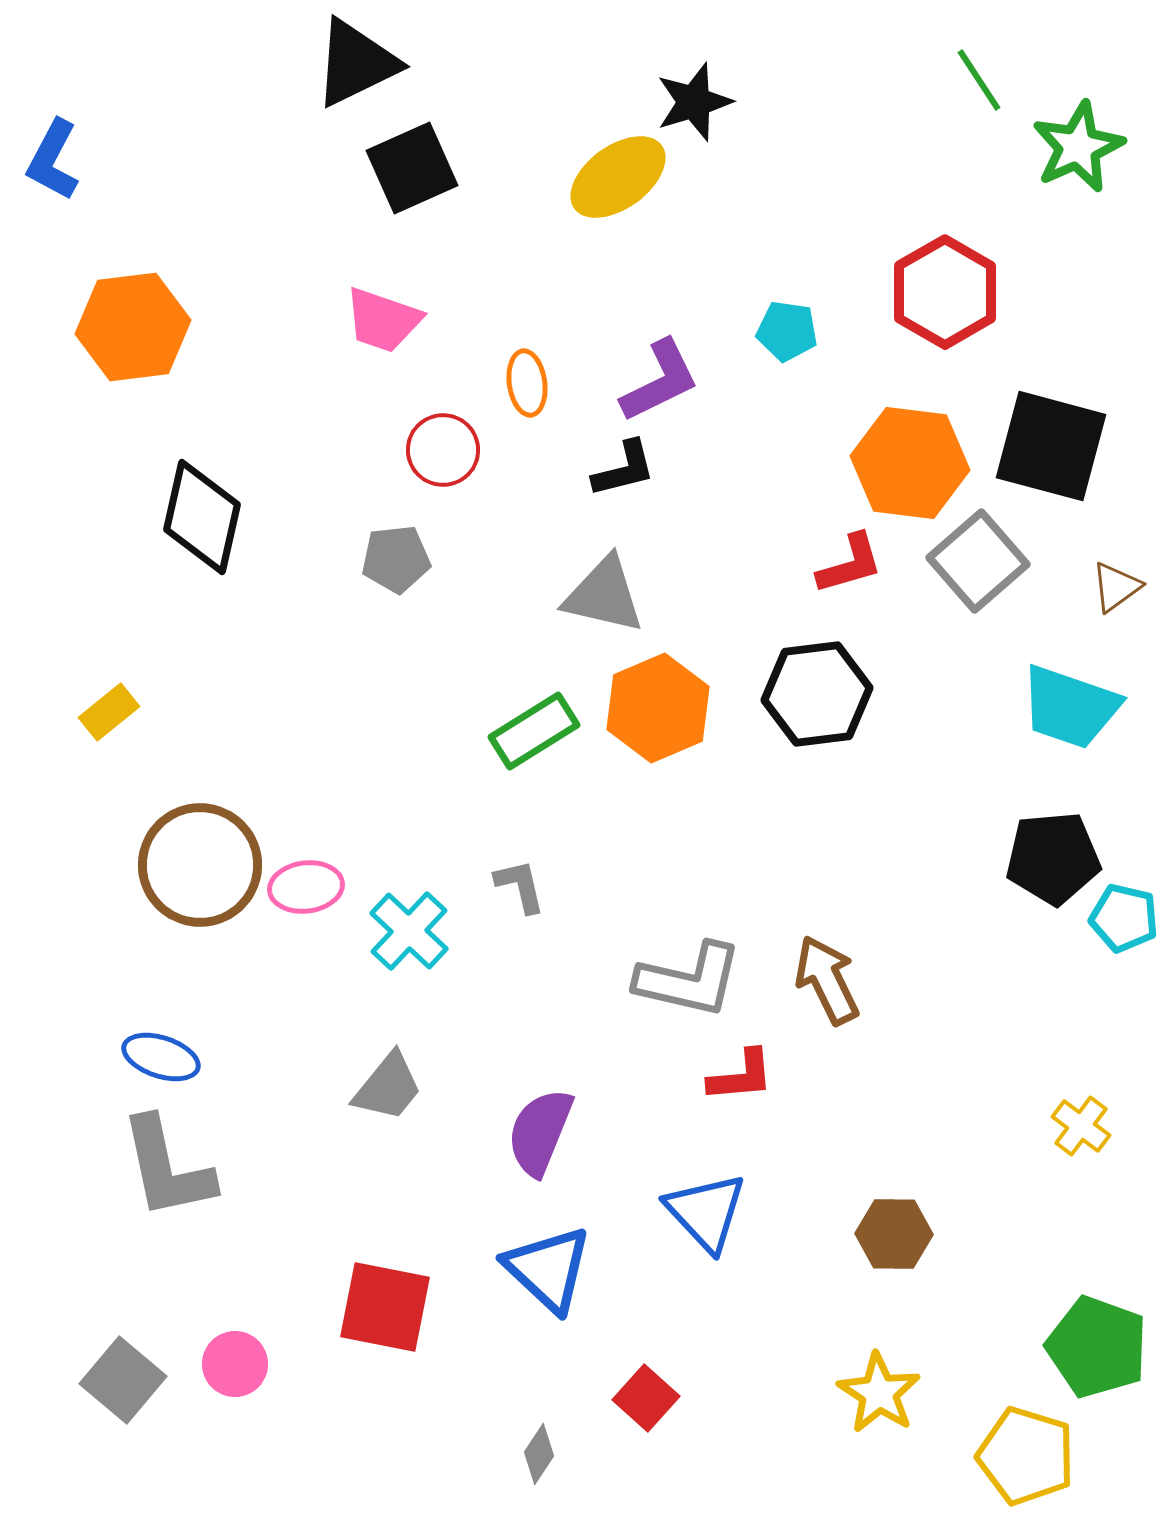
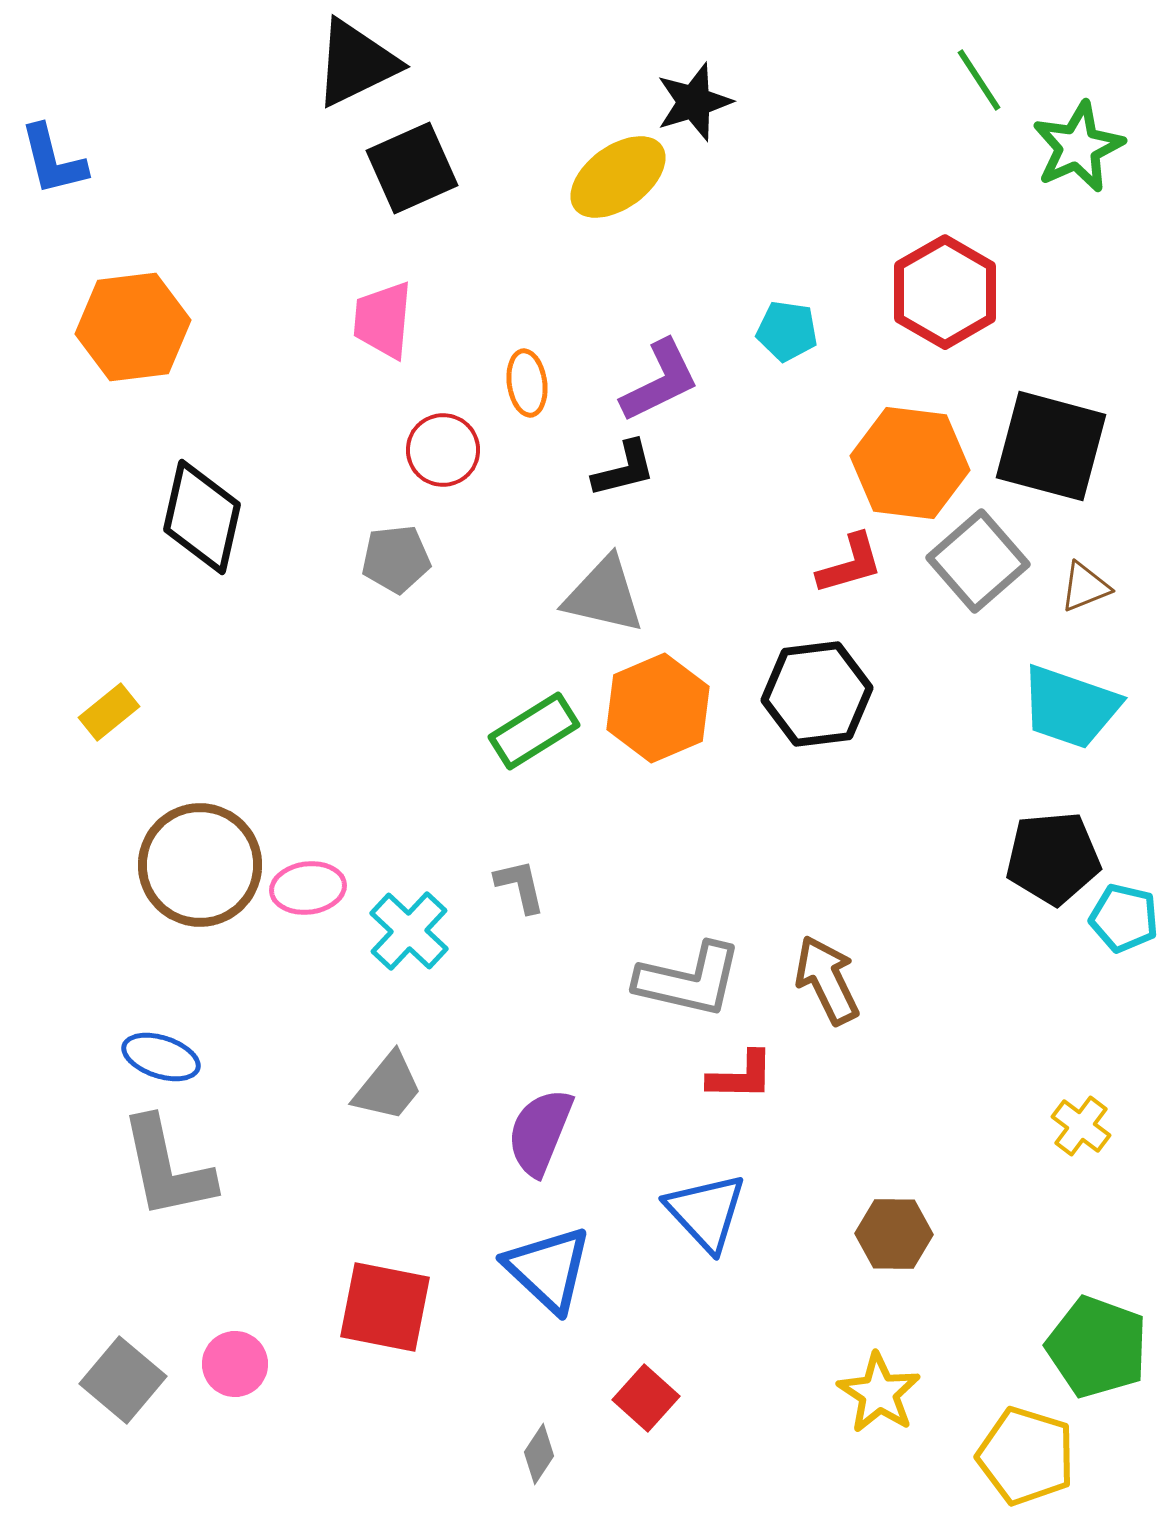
blue L-shape at (53, 160): rotated 42 degrees counterclockwise
pink trapezoid at (383, 320): rotated 76 degrees clockwise
brown triangle at (1116, 587): moved 31 px left; rotated 14 degrees clockwise
pink ellipse at (306, 887): moved 2 px right, 1 px down
red L-shape at (741, 1076): rotated 6 degrees clockwise
